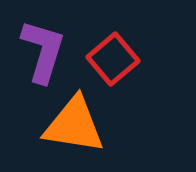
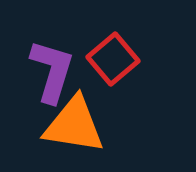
purple L-shape: moved 9 px right, 20 px down
